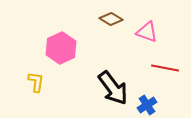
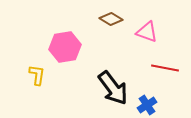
pink hexagon: moved 4 px right, 1 px up; rotated 16 degrees clockwise
yellow L-shape: moved 1 px right, 7 px up
